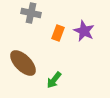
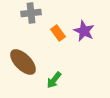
gray cross: rotated 18 degrees counterclockwise
orange rectangle: rotated 56 degrees counterclockwise
brown ellipse: moved 1 px up
